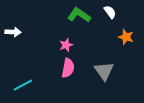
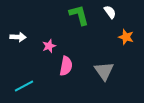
green L-shape: rotated 40 degrees clockwise
white arrow: moved 5 px right, 5 px down
pink star: moved 17 px left, 1 px down
pink semicircle: moved 2 px left, 2 px up
cyan line: moved 1 px right, 1 px down
